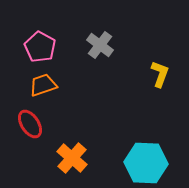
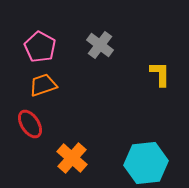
yellow L-shape: rotated 20 degrees counterclockwise
cyan hexagon: rotated 9 degrees counterclockwise
